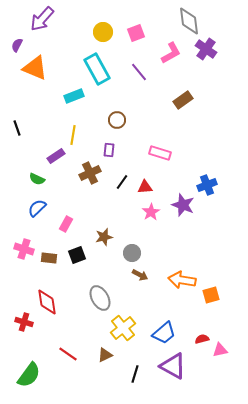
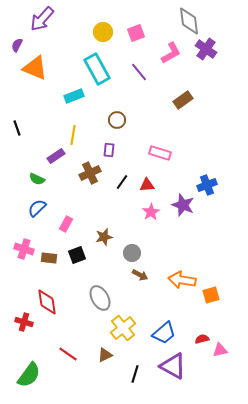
red triangle at (145, 187): moved 2 px right, 2 px up
